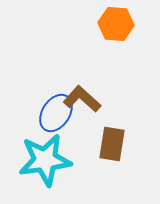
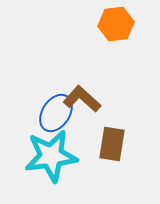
orange hexagon: rotated 12 degrees counterclockwise
cyan star: moved 6 px right, 4 px up
